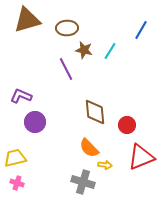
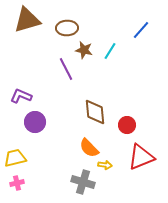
blue line: rotated 12 degrees clockwise
pink cross: rotated 32 degrees counterclockwise
